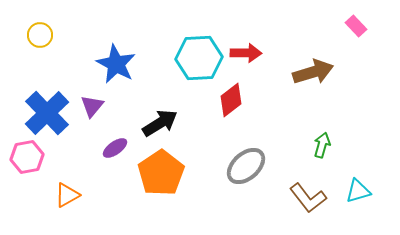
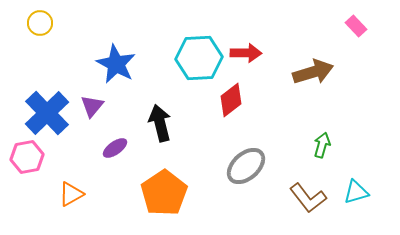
yellow circle: moved 12 px up
black arrow: rotated 72 degrees counterclockwise
orange pentagon: moved 3 px right, 20 px down
cyan triangle: moved 2 px left, 1 px down
orange triangle: moved 4 px right, 1 px up
